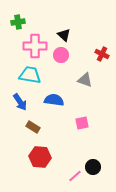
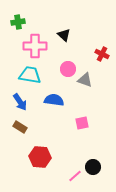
pink circle: moved 7 px right, 14 px down
brown rectangle: moved 13 px left
